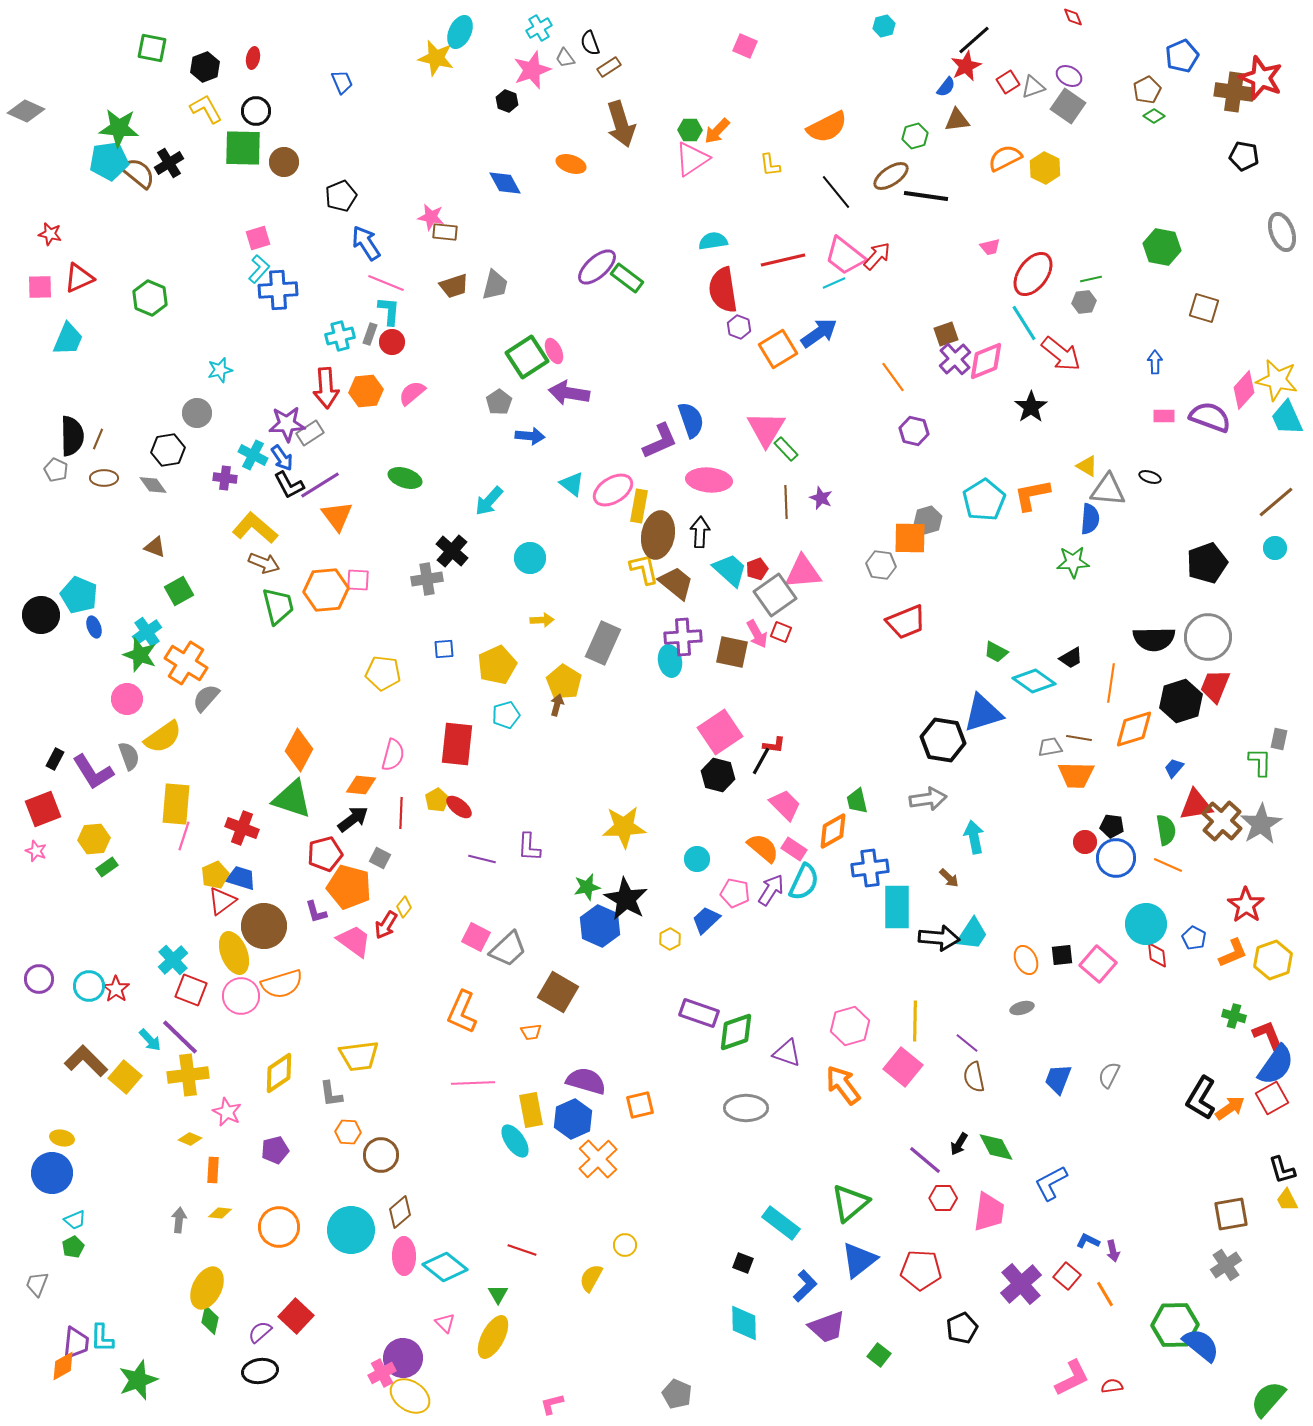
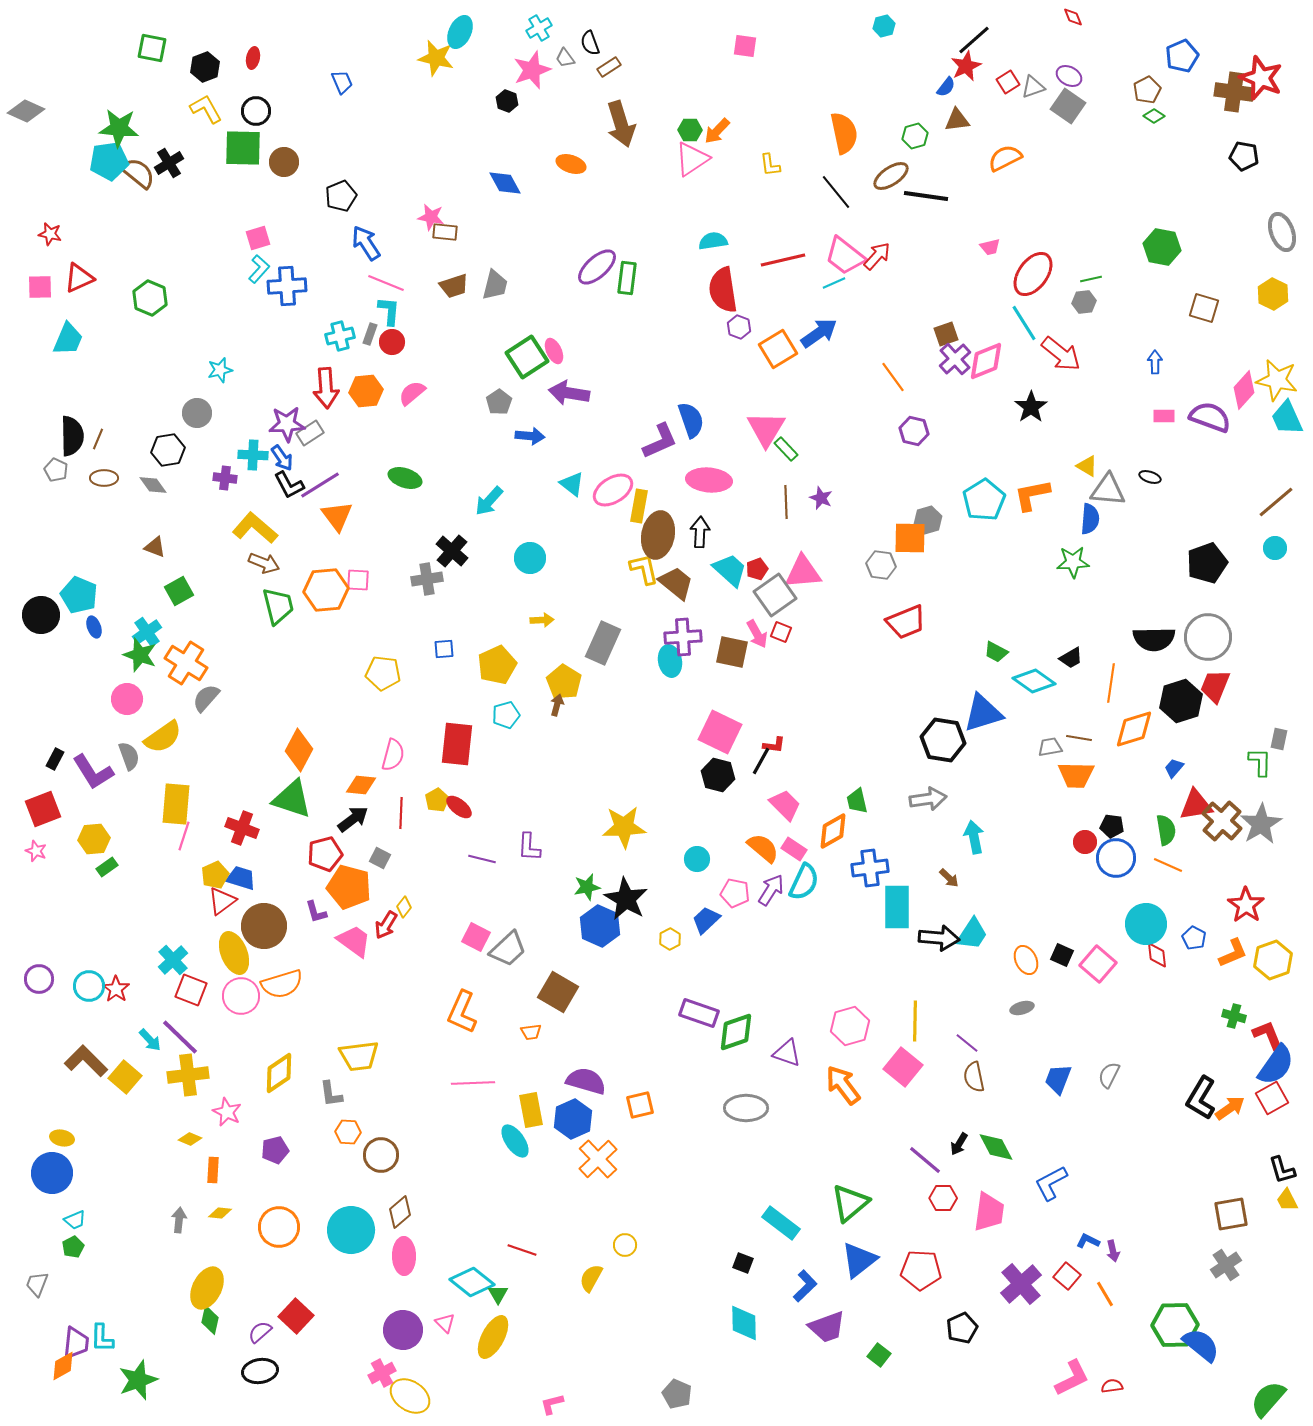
pink square at (745, 46): rotated 15 degrees counterclockwise
orange semicircle at (827, 127): moved 17 px right, 6 px down; rotated 75 degrees counterclockwise
yellow hexagon at (1045, 168): moved 228 px right, 126 px down
green rectangle at (627, 278): rotated 60 degrees clockwise
blue cross at (278, 290): moved 9 px right, 4 px up
cyan cross at (253, 455): rotated 24 degrees counterclockwise
pink square at (720, 732): rotated 30 degrees counterclockwise
black square at (1062, 955): rotated 30 degrees clockwise
cyan diamond at (445, 1267): moved 27 px right, 15 px down
purple circle at (403, 1358): moved 28 px up
